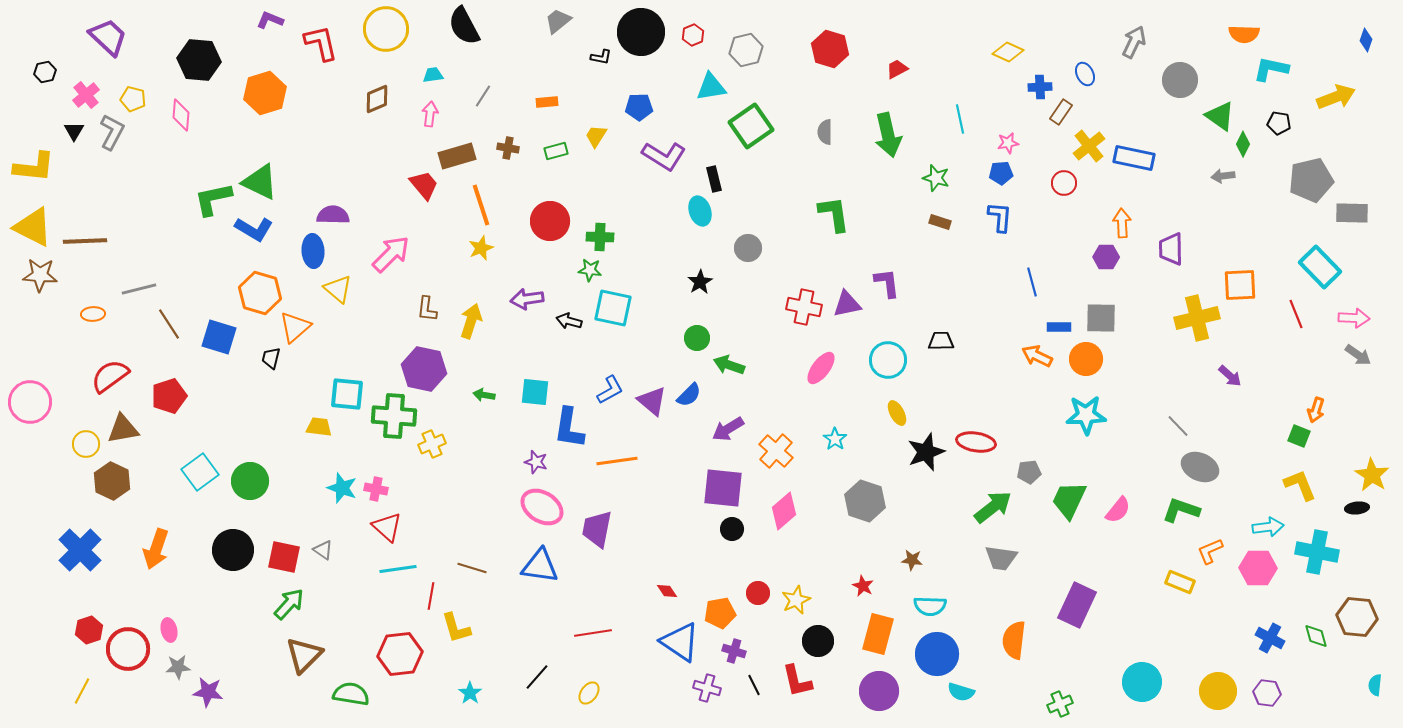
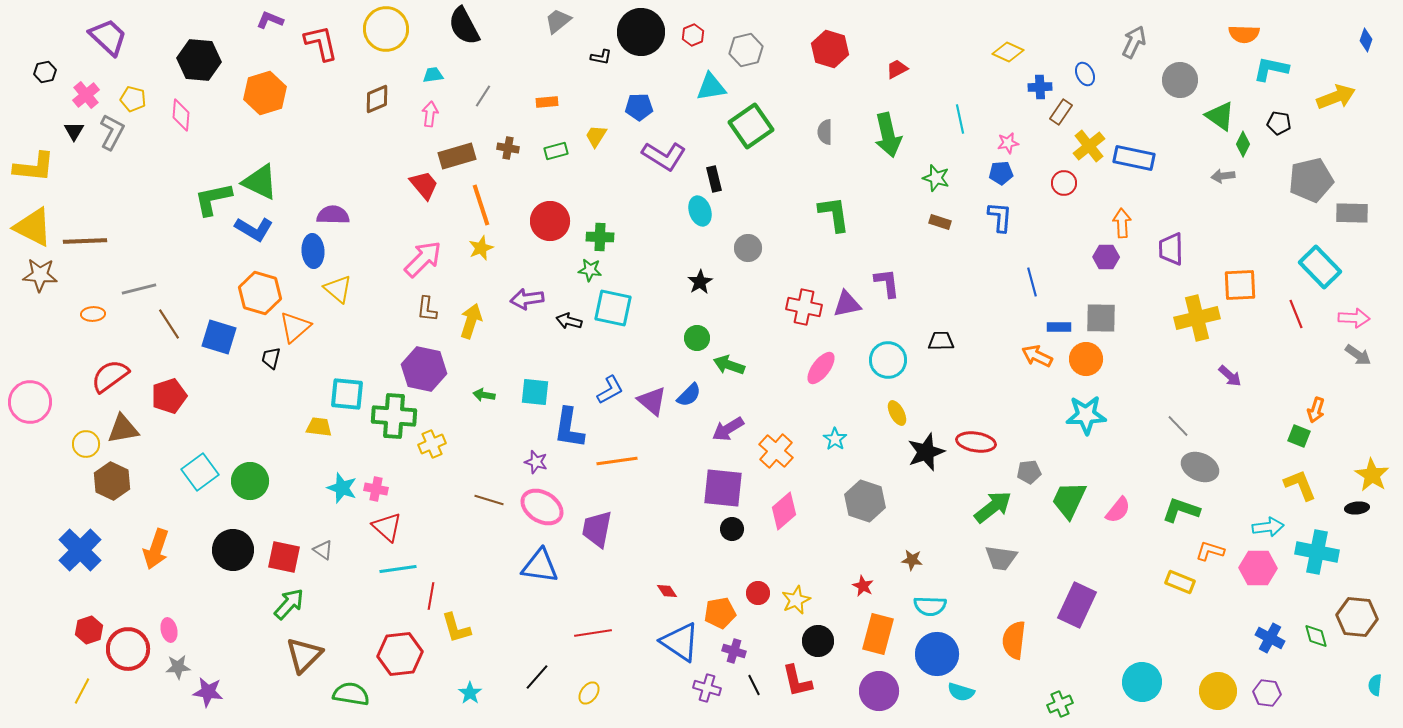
pink arrow at (391, 254): moved 32 px right, 5 px down
orange L-shape at (1210, 551): rotated 40 degrees clockwise
brown line at (472, 568): moved 17 px right, 68 px up
